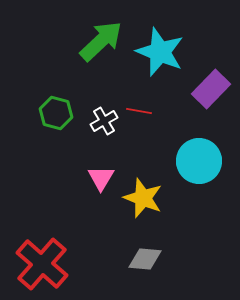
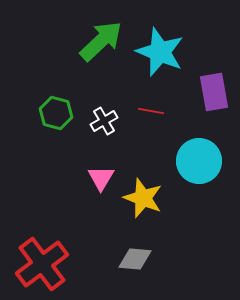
purple rectangle: moved 3 px right, 3 px down; rotated 54 degrees counterclockwise
red line: moved 12 px right
gray diamond: moved 10 px left
red cross: rotated 12 degrees clockwise
